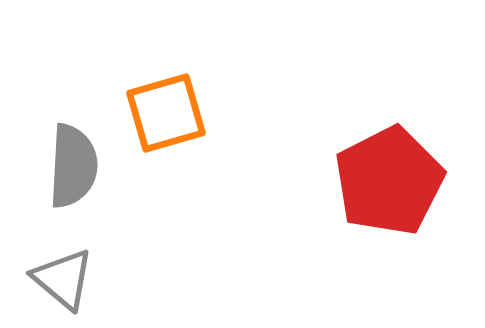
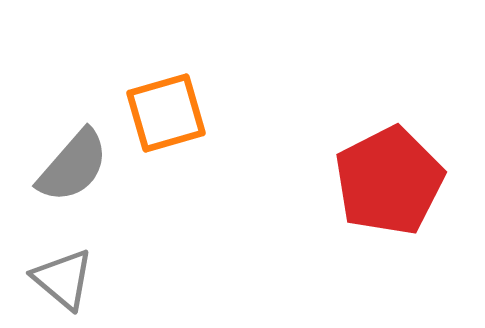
gray semicircle: rotated 38 degrees clockwise
